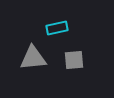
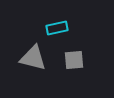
gray triangle: rotated 20 degrees clockwise
